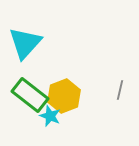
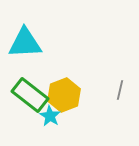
cyan triangle: rotated 45 degrees clockwise
yellow hexagon: moved 1 px up
cyan star: rotated 10 degrees clockwise
